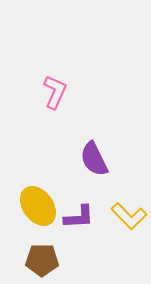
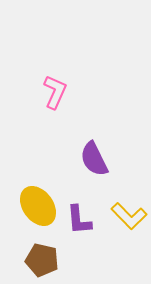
purple L-shape: moved 3 px down; rotated 88 degrees clockwise
brown pentagon: rotated 12 degrees clockwise
